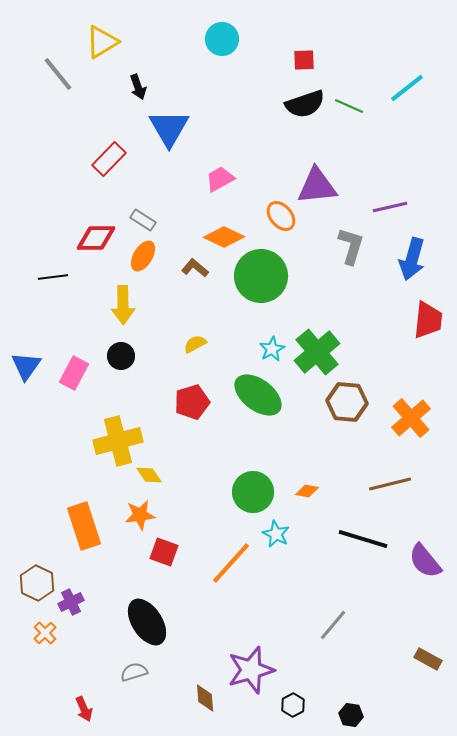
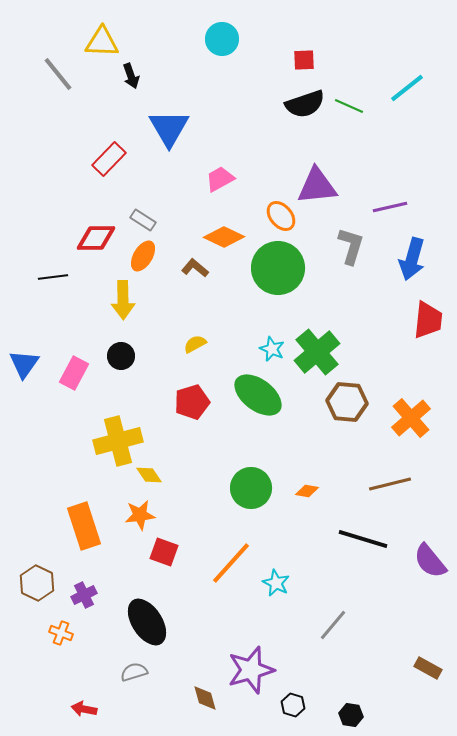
yellow triangle at (102, 42): rotated 33 degrees clockwise
black arrow at (138, 87): moved 7 px left, 11 px up
green circle at (261, 276): moved 17 px right, 8 px up
yellow arrow at (123, 305): moved 5 px up
cyan star at (272, 349): rotated 20 degrees counterclockwise
blue triangle at (26, 366): moved 2 px left, 2 px up
green circle at (253, 492): moved 2 px left, 4 px up
cyan star at (276, 534): moved 49 px down
purple semicircle at (425, 561): moved 5 px right
purple cross at (71, 602): moved 13 px right, 7 px up
orange cross at (45, 633): moved 16 px right; rotated 25 degrees counterclockwise
brown rectangle at (428, 659): moved 9 px down
brown diamond at (205, 698): rotated 12 degrees counterclockwise
black hexagon at (293, 705): rotated 15 degrees counterclockwise
red arrow at (84, 709): rotated 125 degrees clockwise
